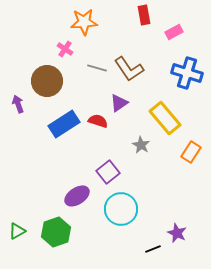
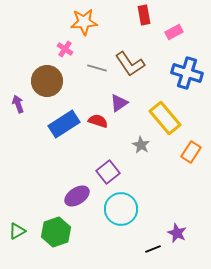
brown L-shape: moved 1 px right, 5 px up
